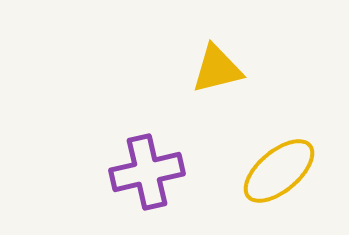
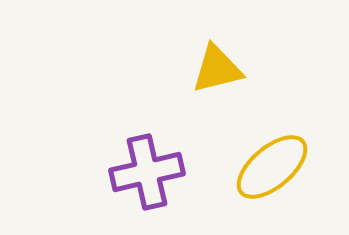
yellow ellipse: moved 7 px left, 4 px up
